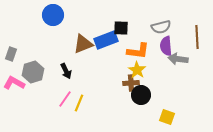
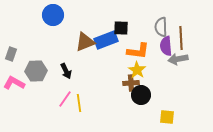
gray semicircle: rotated 102 degrees clockwise
brown line: moved 16 px left, 1 px down
brown triangle: moved 2 px right, 2 px up
gray arrow: rotated 18 degrees counterclockwise
gray hexagon: moved 3 px right, 1 px up; rotated 15 degrees clockwise
yellow line: rotated 30 degrees counterclockwise
yellow square: rotated 14 degrees counterclockwise
